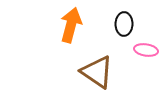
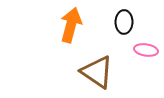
black ellipse: moved 2 px up
